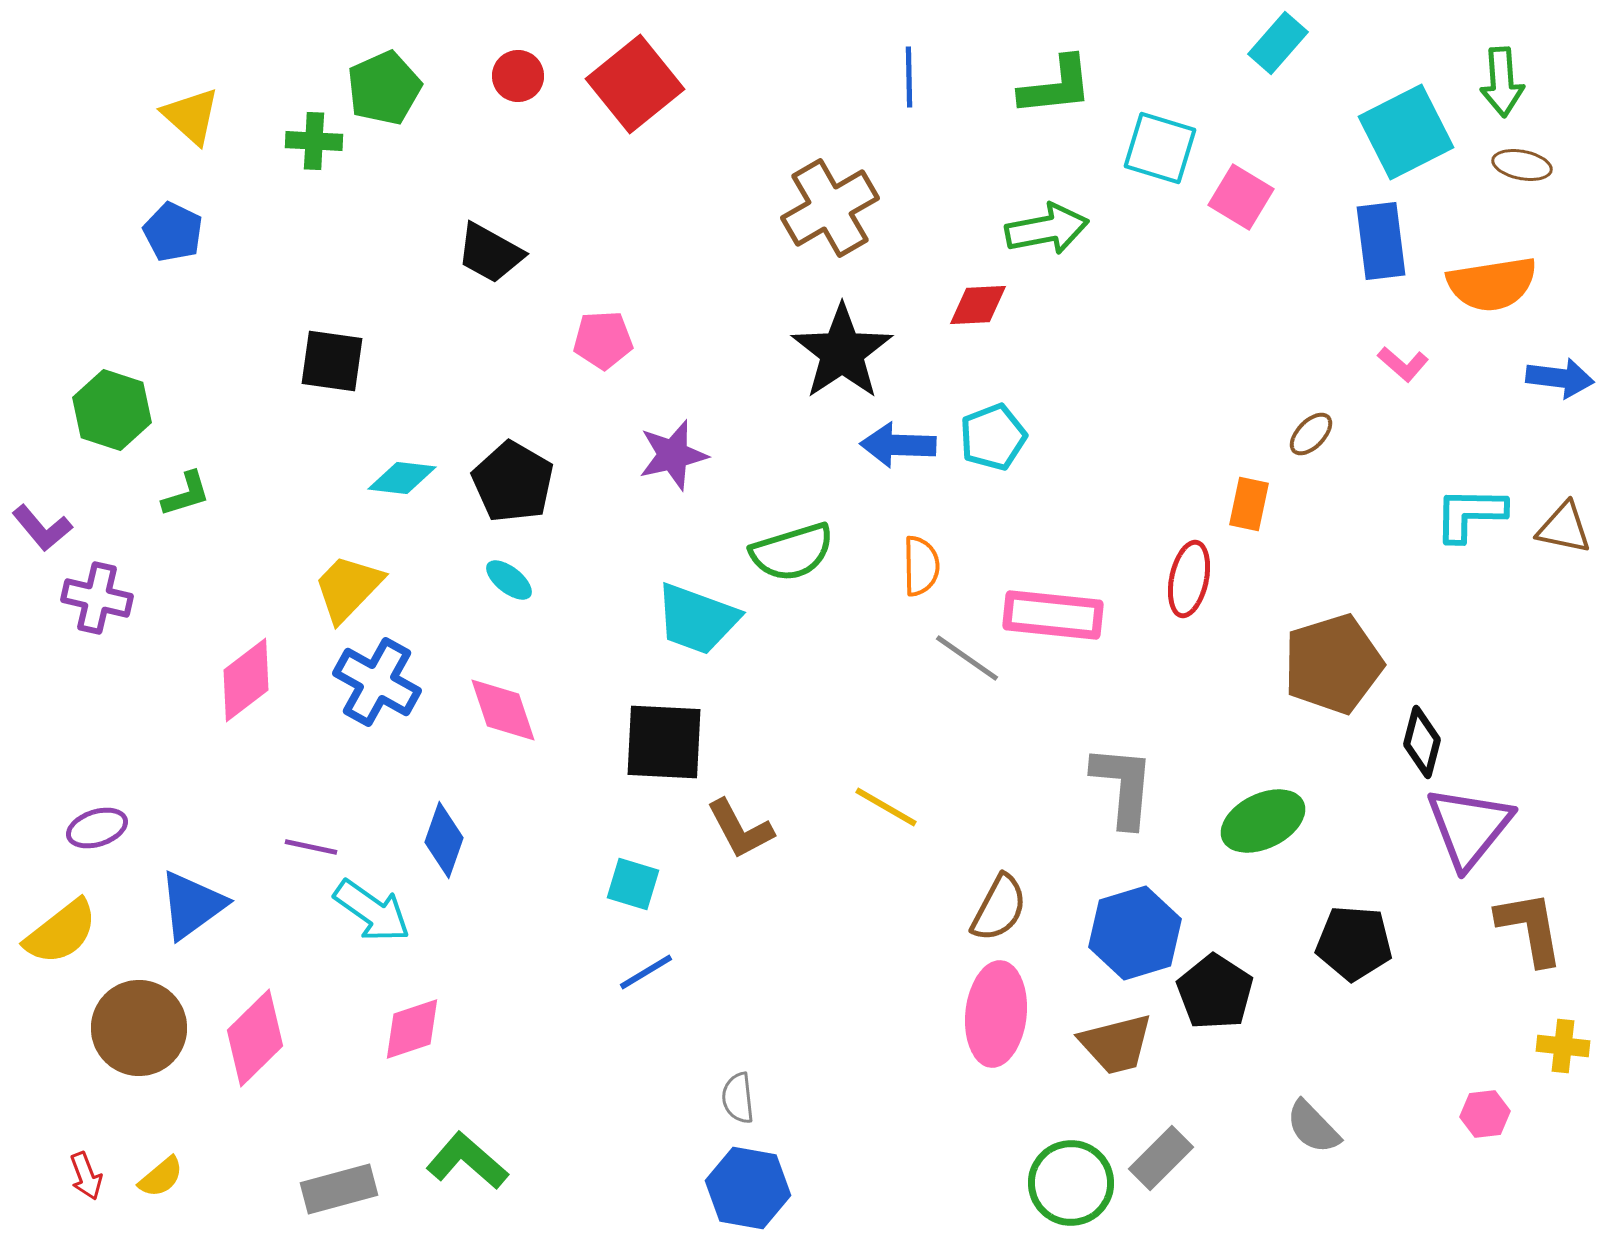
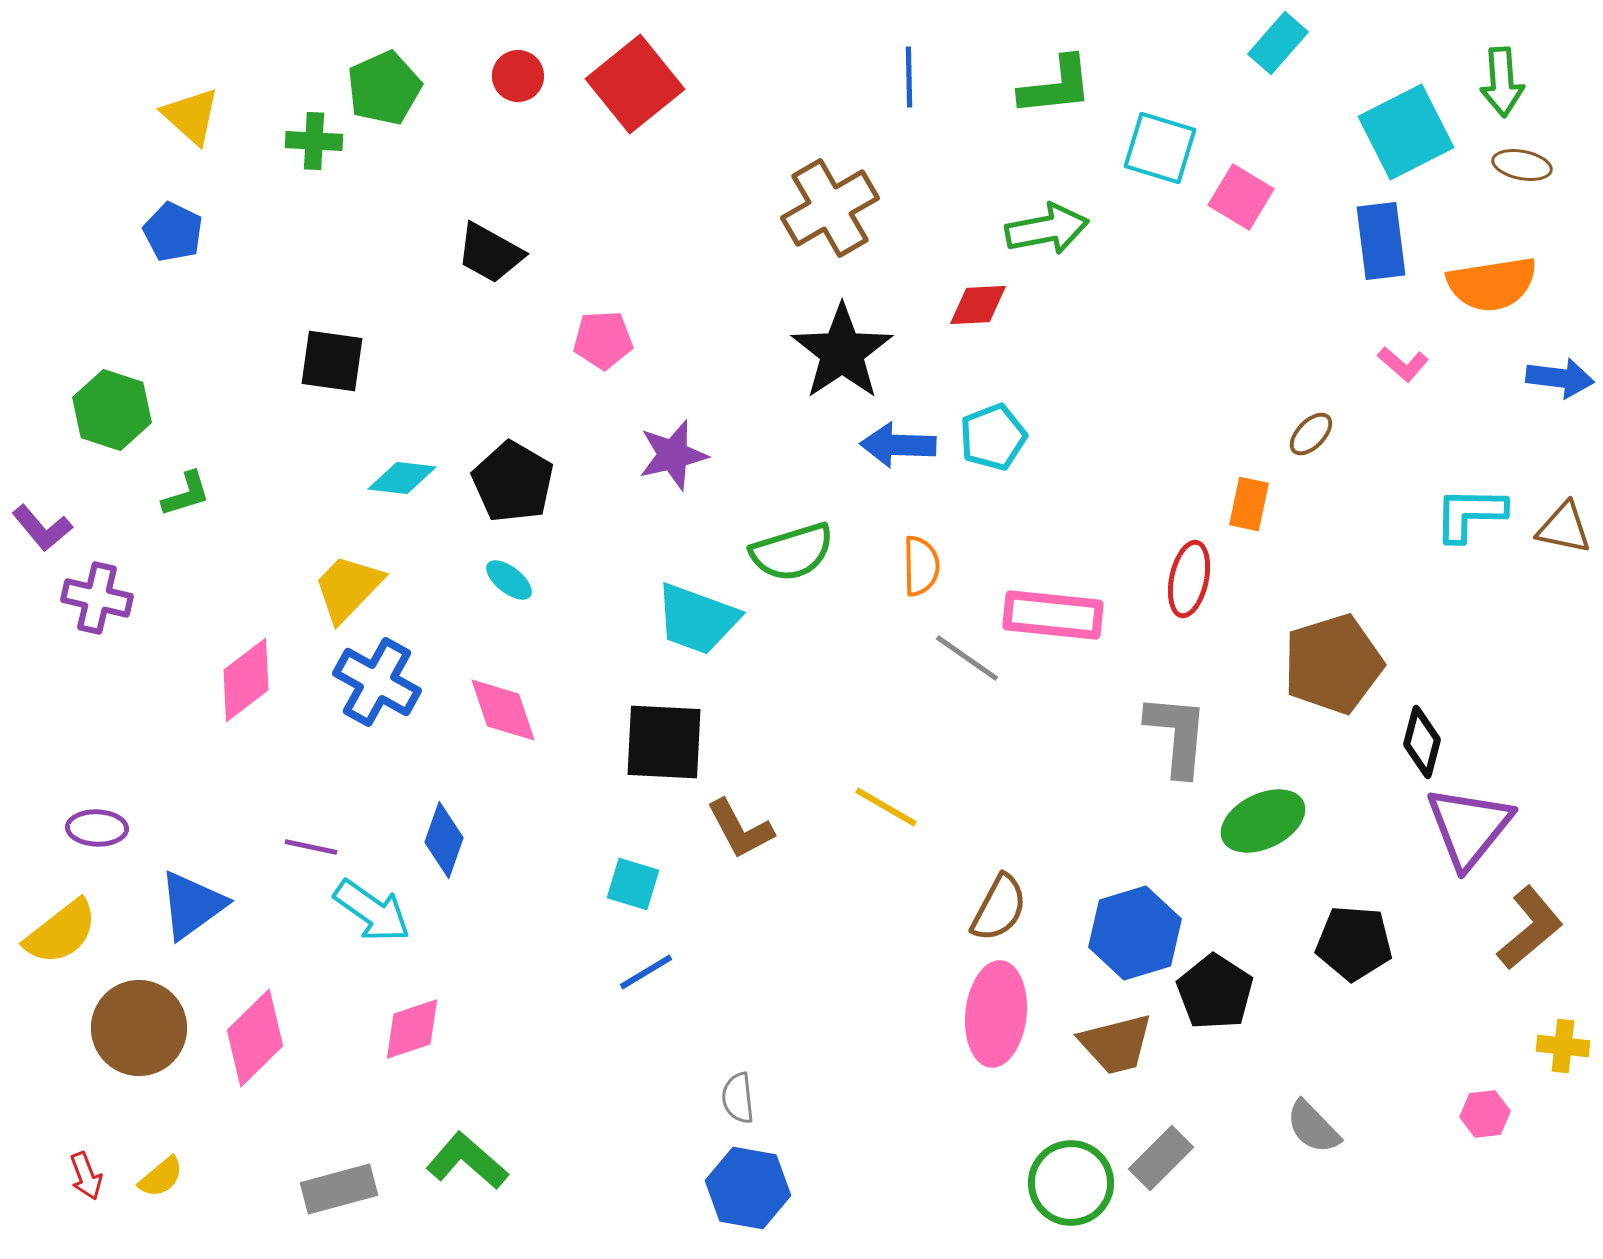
gray L-shape at (1123, 786): moved 54 px right, 51 px up
purple ellipse at (97, 828): rotated 20 degrees clockwise
brown L-shape at (1530, 928): rotated 60 degrees clockwise
